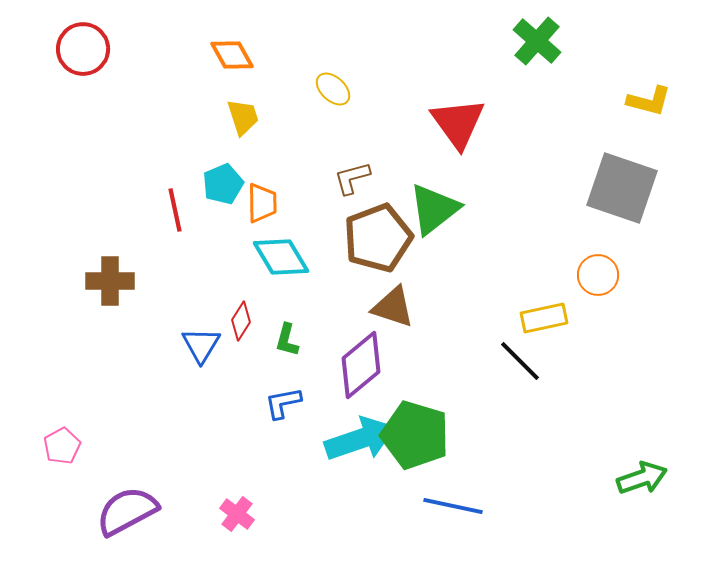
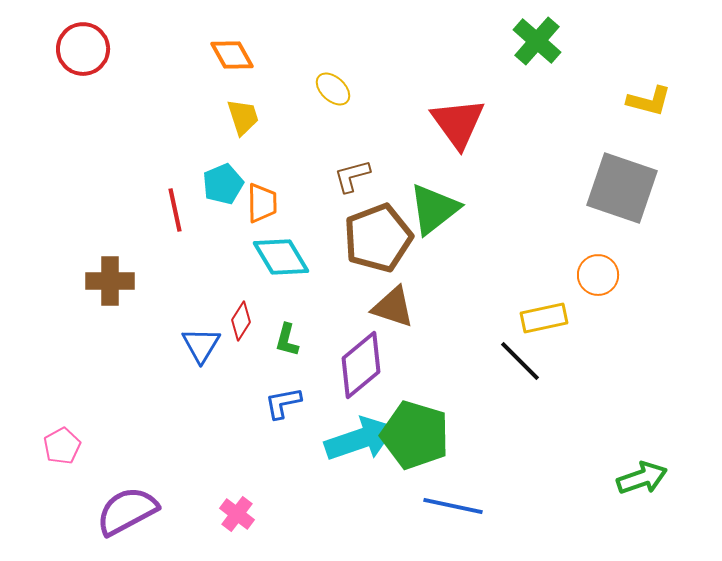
brown L-shape: moved 2 px up
